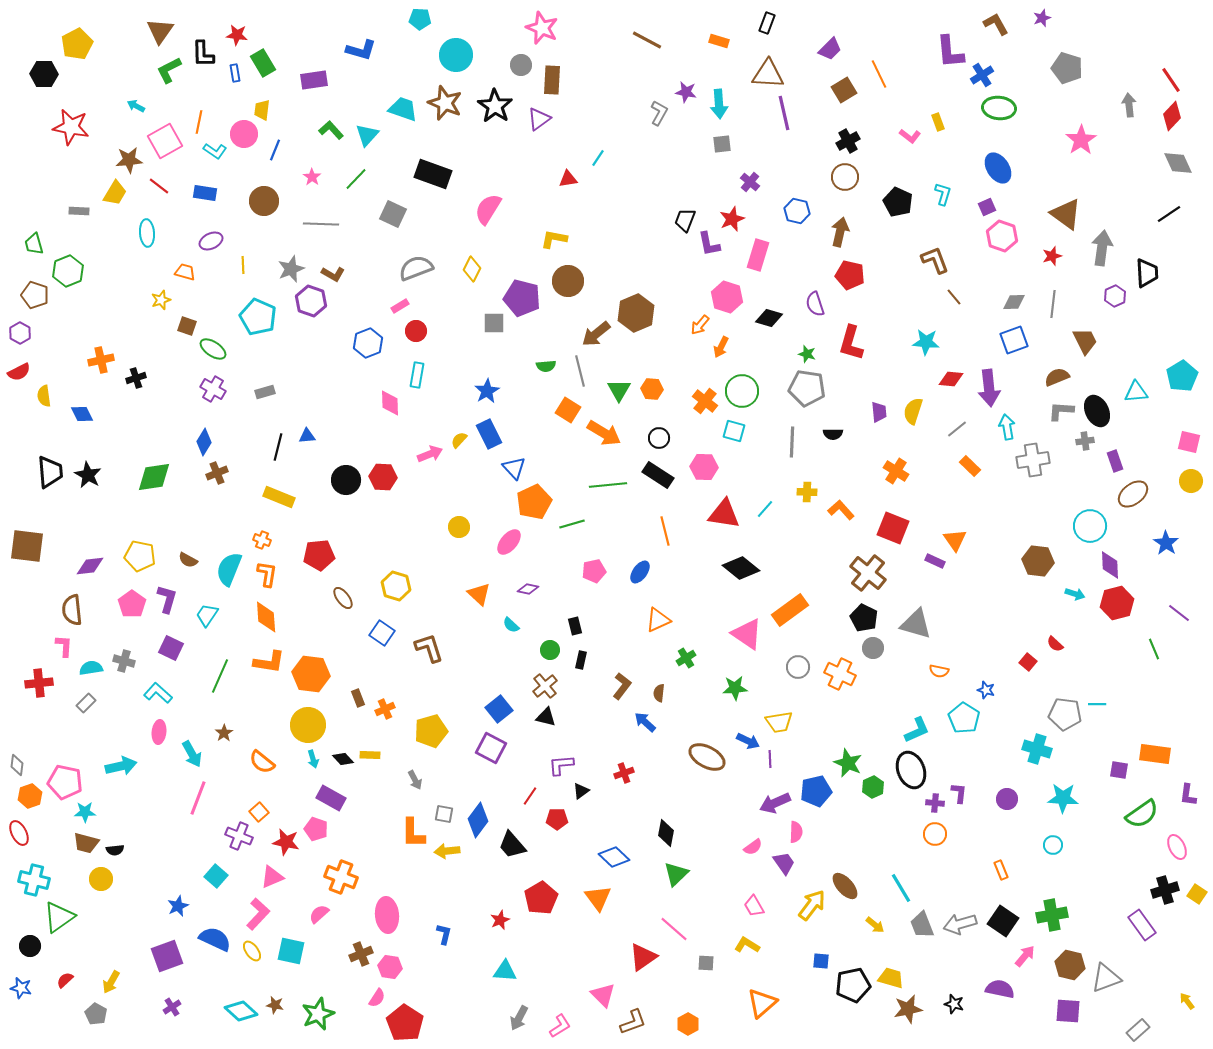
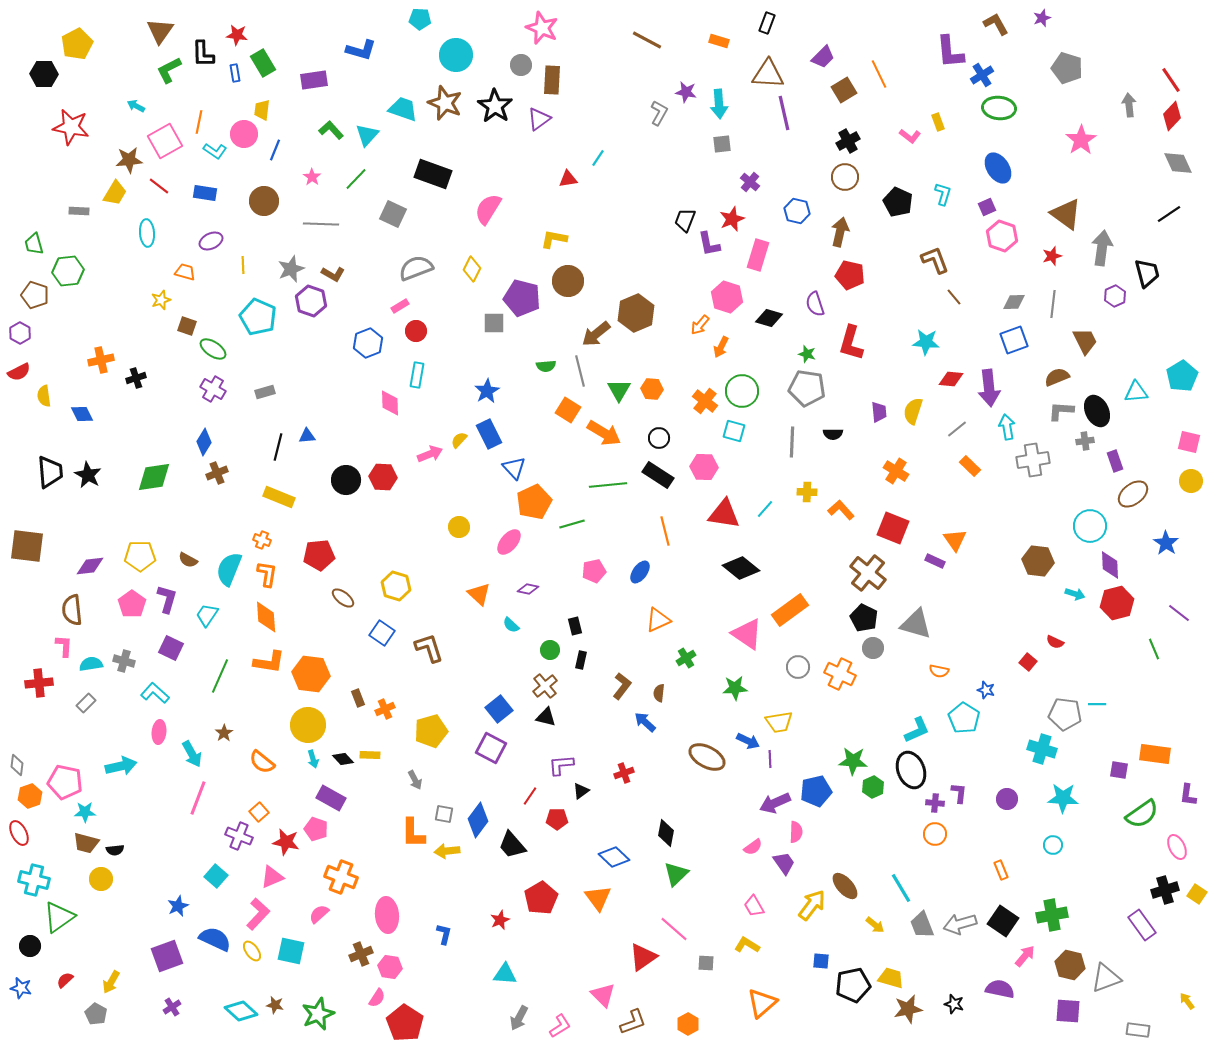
purple trapezoid at (830, 49): moved 7 px left, 8 px down
green hexagon at (68, 271): rotated 16 degrees clockwise
black trapezoid at (1147, 273): rotated 12 degrees counterclockwise
yellow pentagon at (140, 556): rotated 12 degrees counterclockwise
brown ellipse at (343, 598): rotated 15 degrees counterclockwise
red semicircle at (1055, 644): moved 2 px up; rotated 18 degrees counterclockwise
cyan semicircle at (91, 668): moved 4 px up
cyan L-shape at (158, 693): moved 3 px left
cyan cross at (1037, 749): moved 5 px right
green star at (848, 763): moved 5 px right, 2 px up; rotated 20 degrees counterclockwise
cyan triangle at (505, 971): moved 3 px down
gray rectangle at (1138, 1030): rotated 50 degrees clockwise
